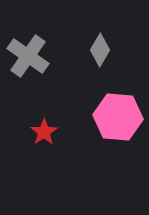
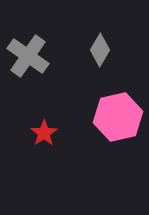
pink hexagon: rotated 18 degrees counterclockwise
red star: moved 1 px down
